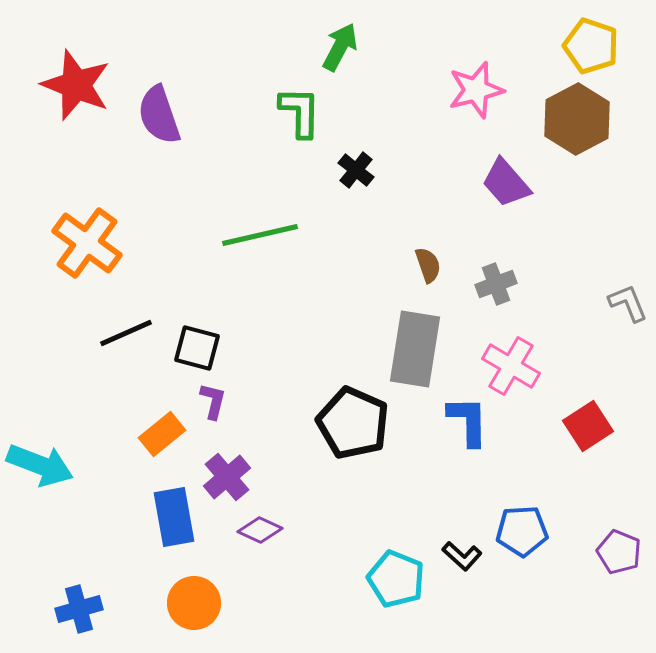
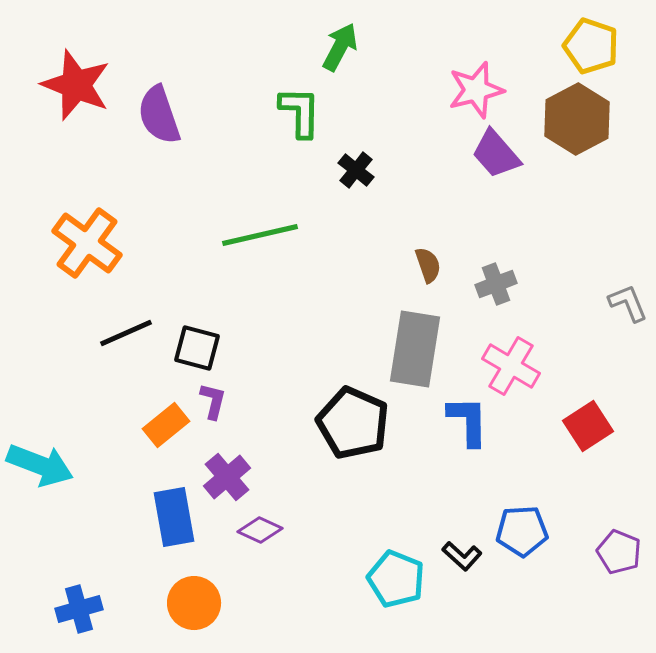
purple trapezoid: moved 10 px left, 29 px up
orange rectangle: moved 4 px right, 9 px up
